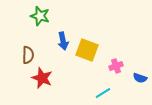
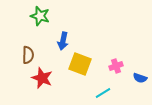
blue arrow: rotated 24 degrees clockwise
yellow square: moved 7 px left, 14 px down
